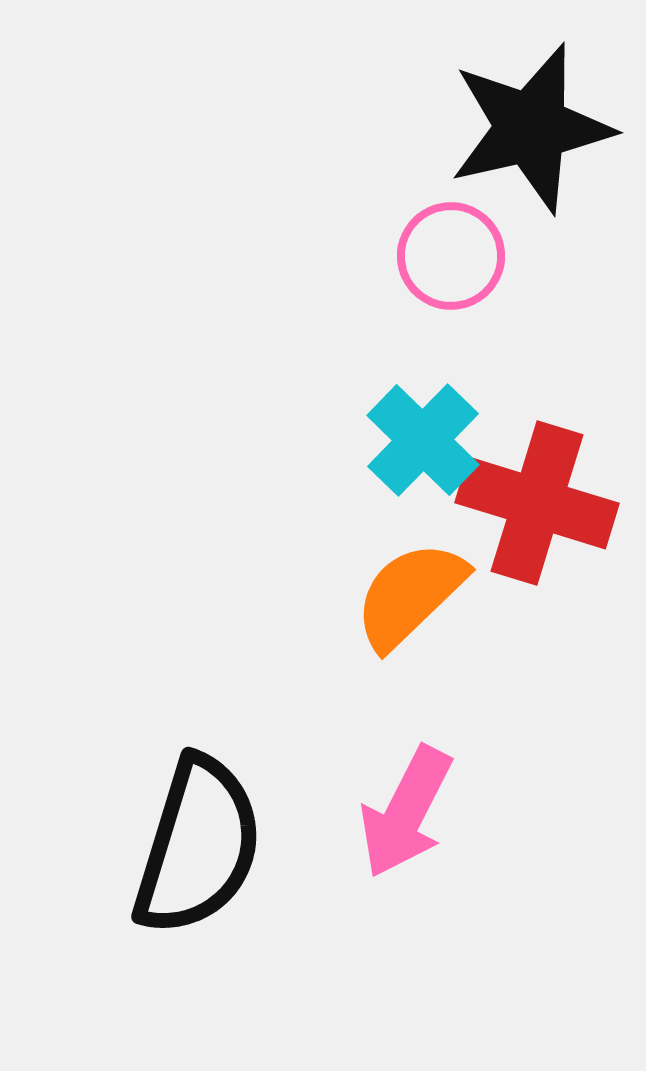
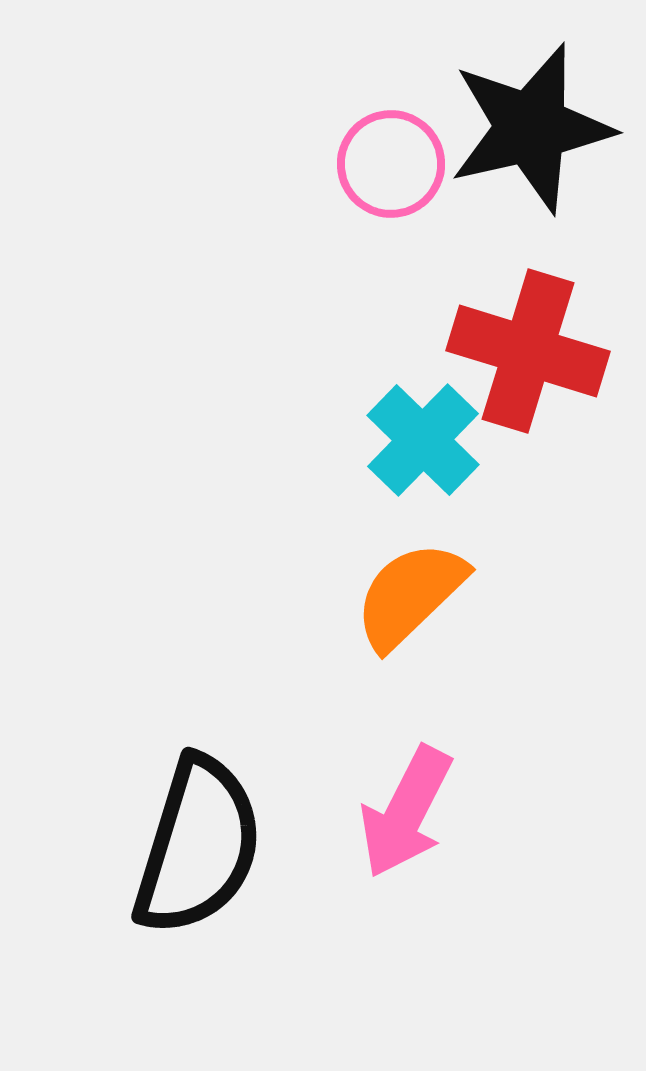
pink circle: moved 60 px left, 92 px up
red cross: moved 9 px left, 152 px up
